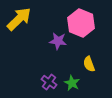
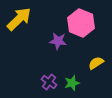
yellow semicircle: moved 7 px right, 1 px up; rotated 77 degrees clockwise
green star: rotated 28 degrees clockwise
